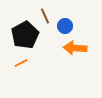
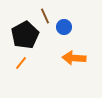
blue circle: moved 1 px left, 1 px down
orange arrow: moved 1 px left, 10 px down
orange line: rotated 24 degrees counterclockwise
